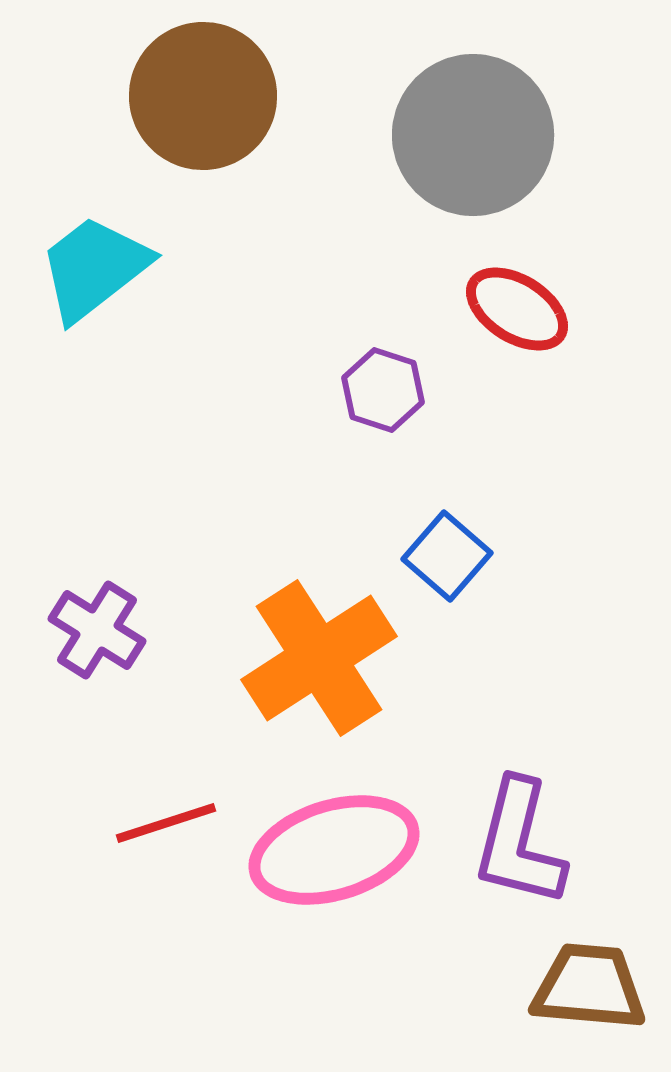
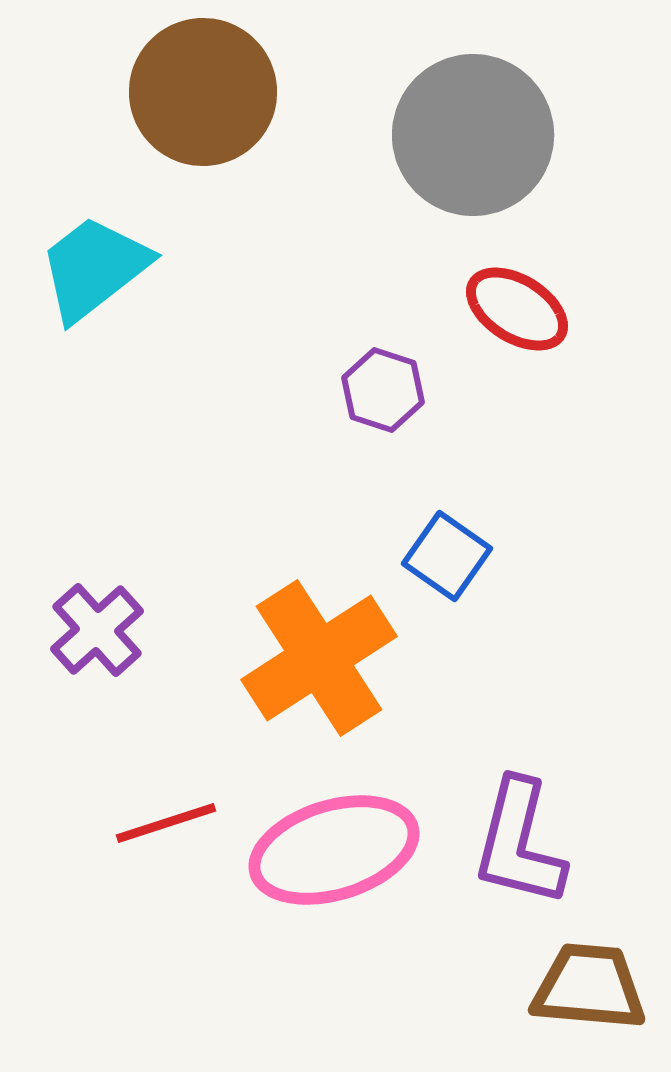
brown circle: moved 4 px up
blue square: rotated 6 degrees counterclockwise
purple cross: rotated 16 degrees clockwise
